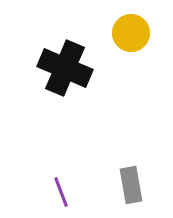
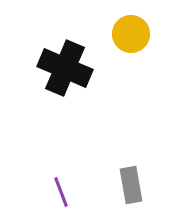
yellow circle: moved 1 px down
